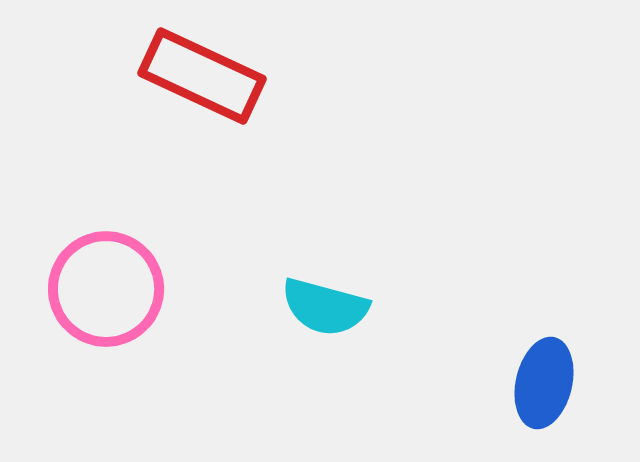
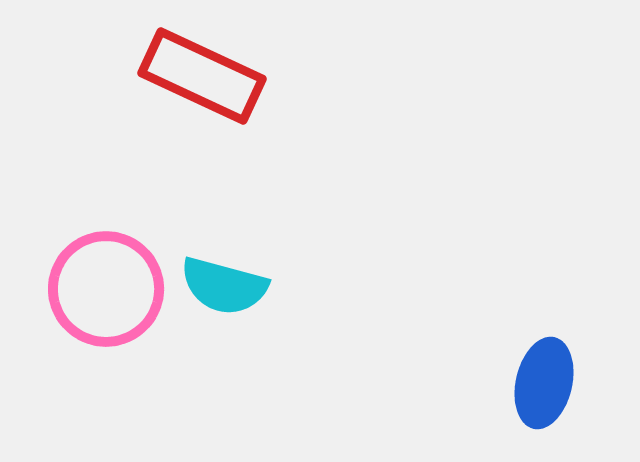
cyan semicircle: moved 101 px left, 21 px up
